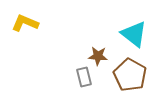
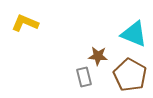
cyan triangle: rotated 16 degrees counterclockwise
